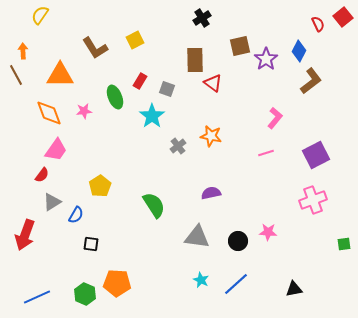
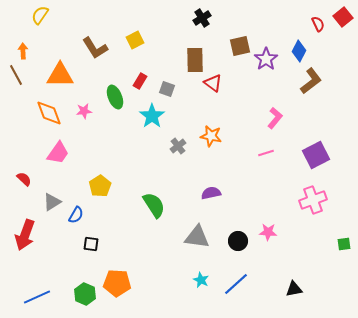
pink trapezoid at (56, 150): moved 2 px right, 3 px down
red semicircle at (42, 175): moved 18 px left, 4 px down; rotated 84 degrees counterclockwise
